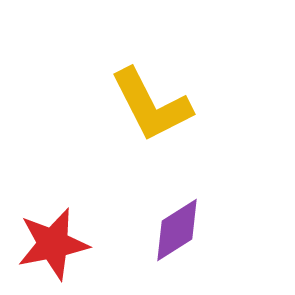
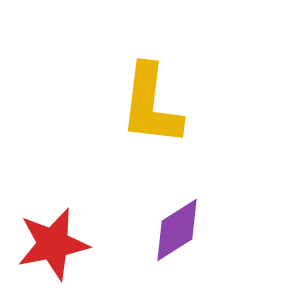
yellow L-shape: rotated 34 degrees clockwise
